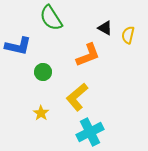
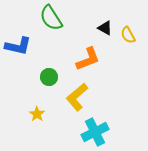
yellow semicircle: rotated 42 degrees counterclockwise
orange L-shape: moved 4 px down
green circle: moved 6 px right, 5 px down
yellow star: moved 4 px left, 1 px down
cyan cross: moved 5 px right
